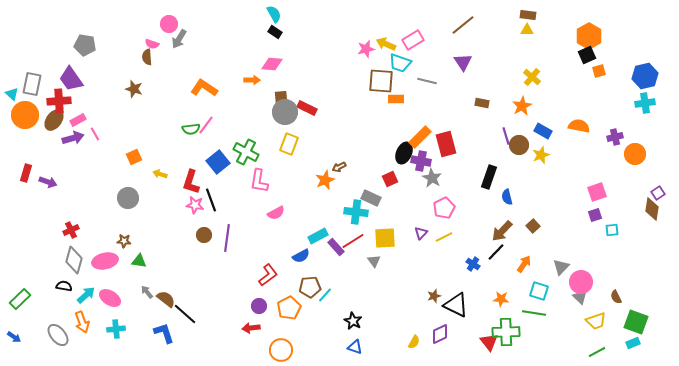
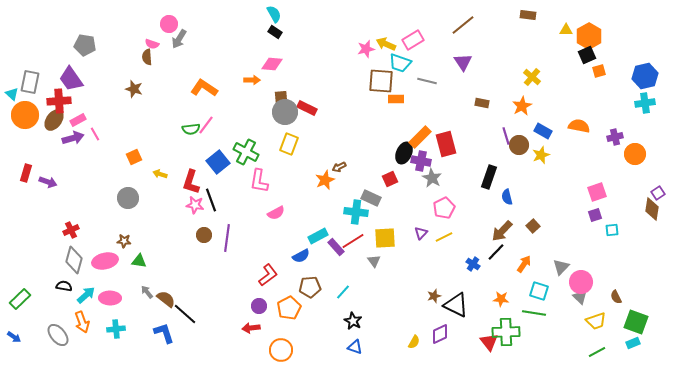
yellow triangle at (527, 30): moved 39 px right
gray rectangle at (32, 84): moved 2 px left, 2 px up
cyan line at (325, 295): moved 18 px right, 3 px up
pink ellipse at (110, 298): rotated 30 degrees counterclockwise
